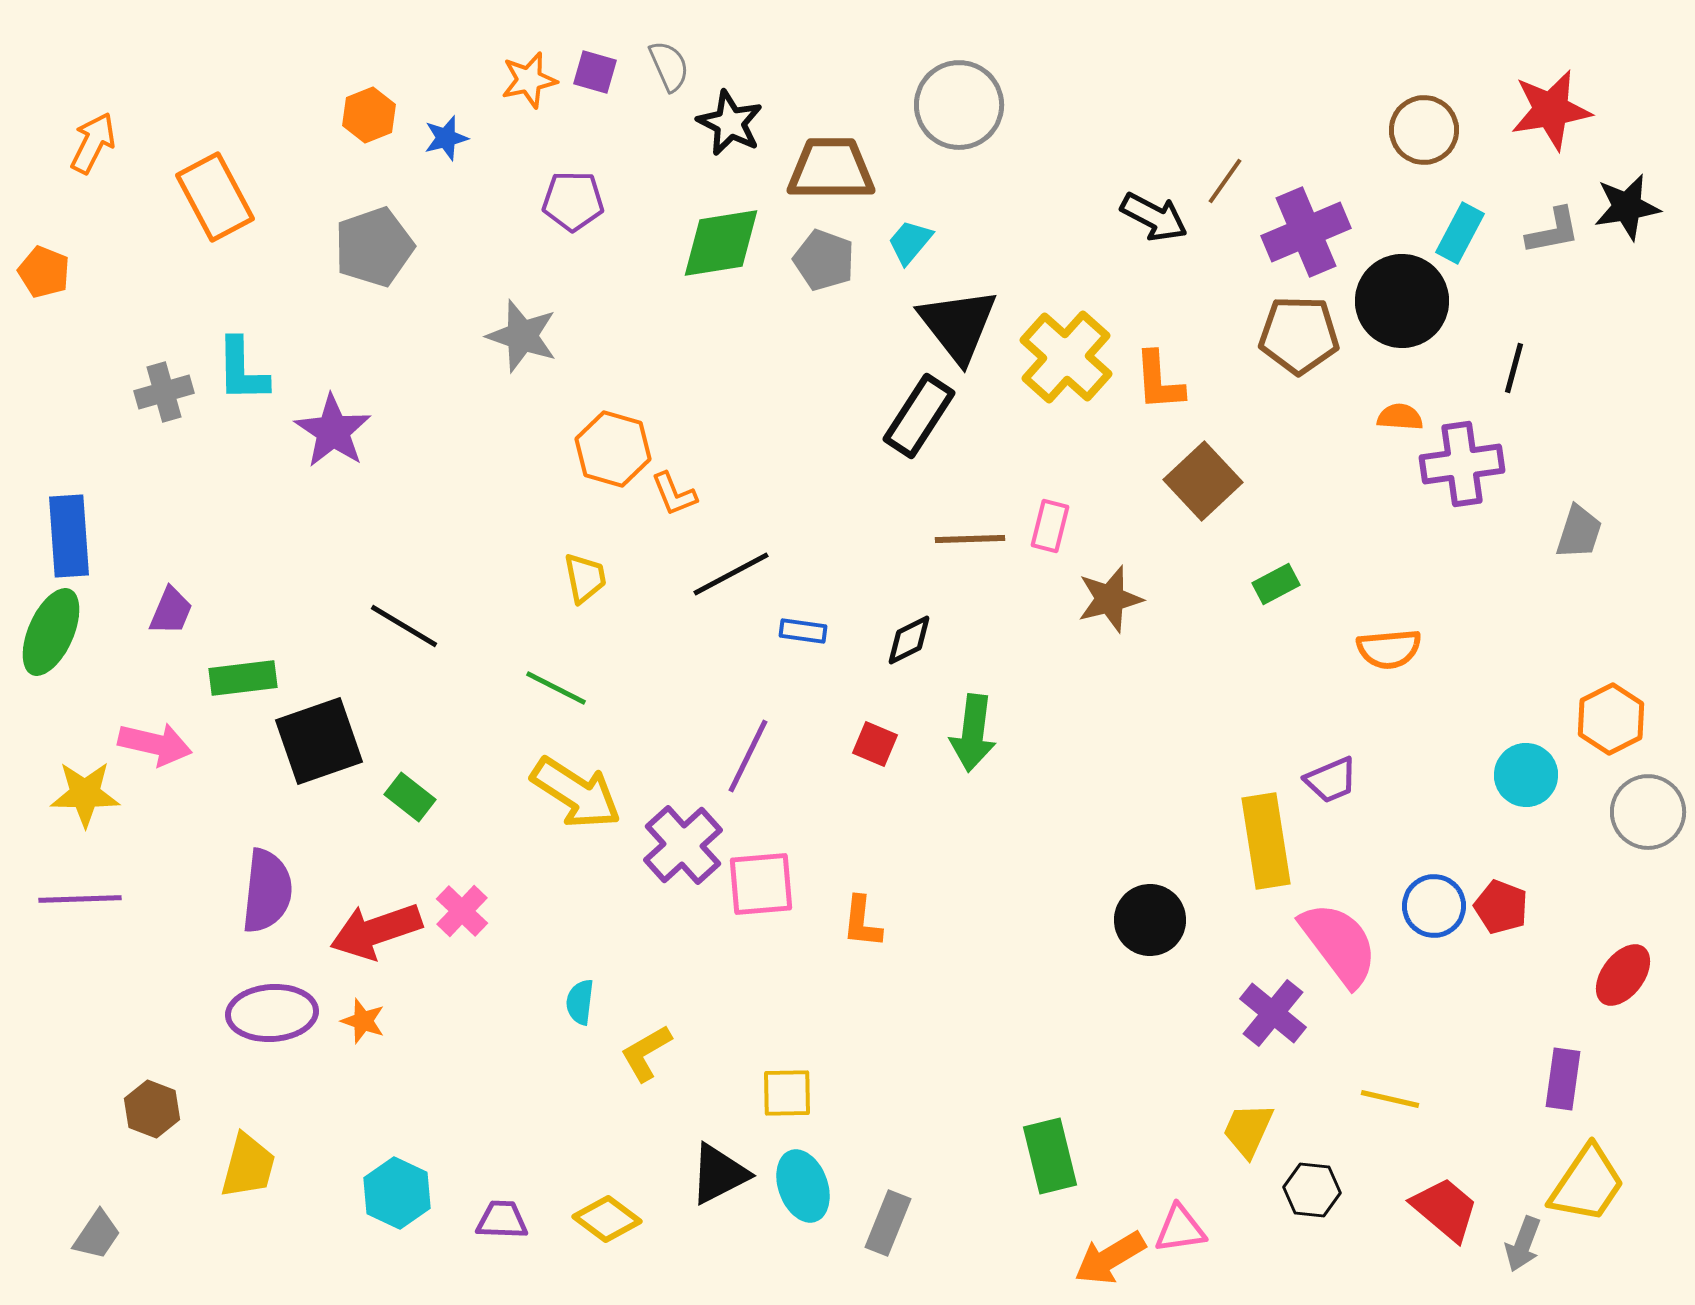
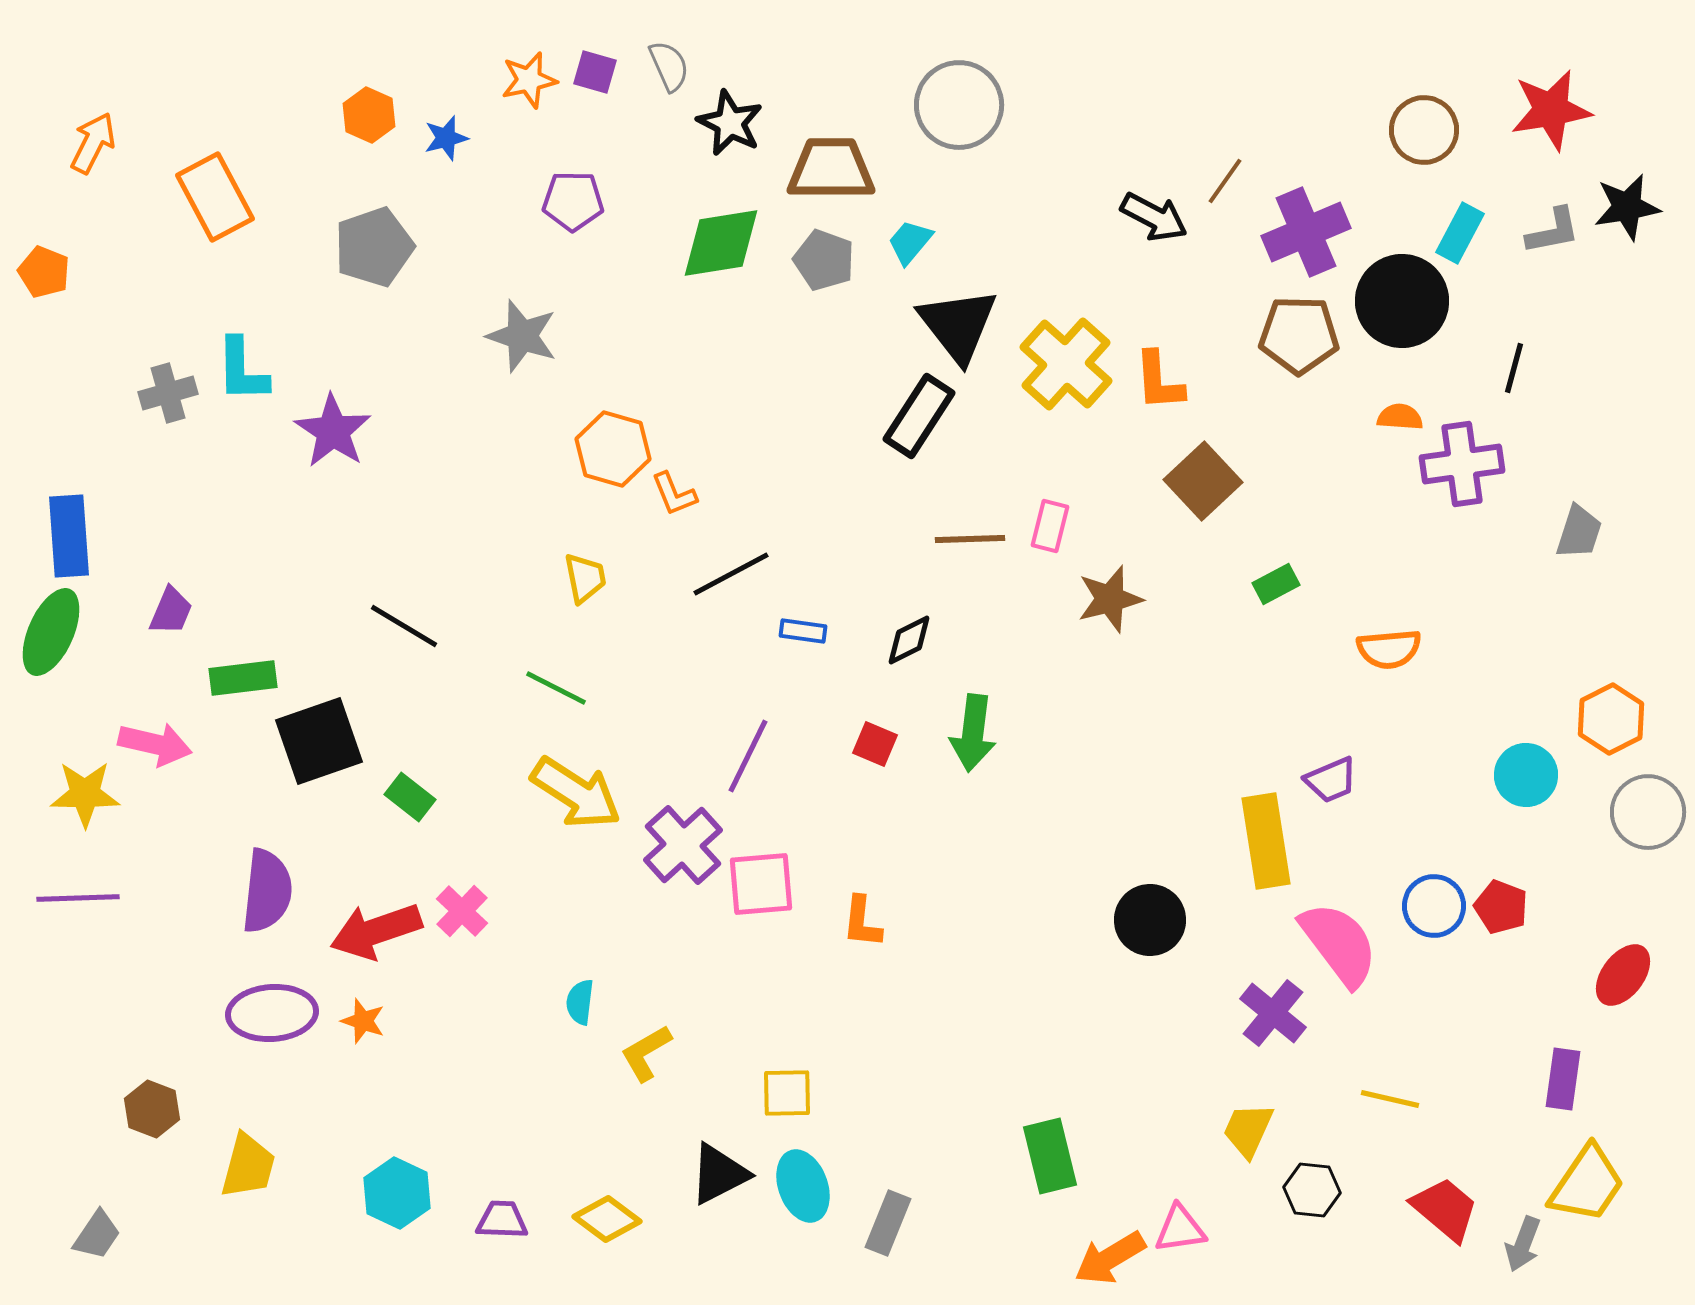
orange hexagon at (369, 115): rotated 14 degrees counterclockwise
yellow cross at (1066, 357): moved 7 px down
gray cross at (164, 392): moved 4 px right, 1 px down
purple line at (80, 899): moved 2 px left, 1 px up
